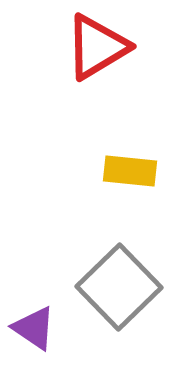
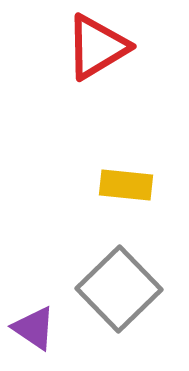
yellow rectangle: moved 4 px left, 14 px down
gray square: moved 2 px down
